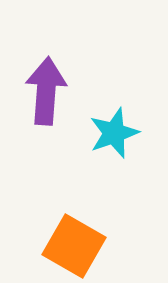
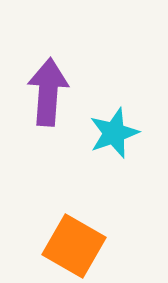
purple arrow: moved 2 px right, 1 px down
